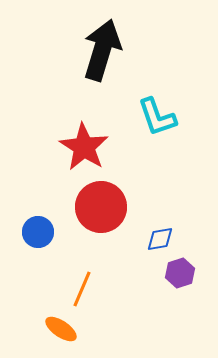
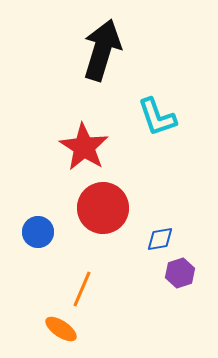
red circle: moved 2 px right, 1 px down
